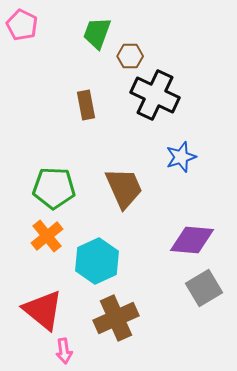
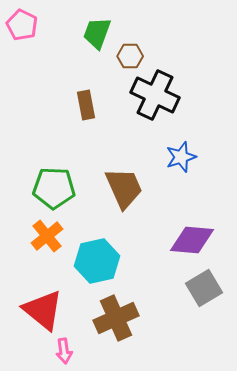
cyan hexagon: rotated 12 degrees clockwise
